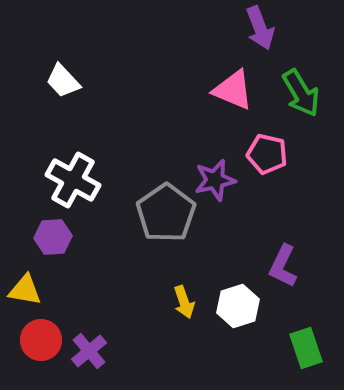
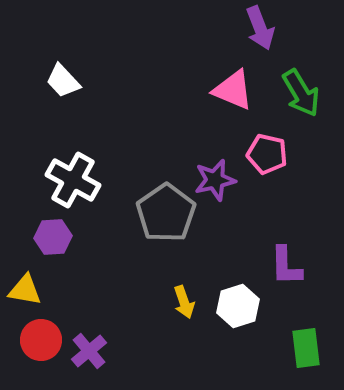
purple L-shape: moved 3 px right; rotated 27 degrees counterclockwise
green rectangle: rotated 12 degrees clockwise
